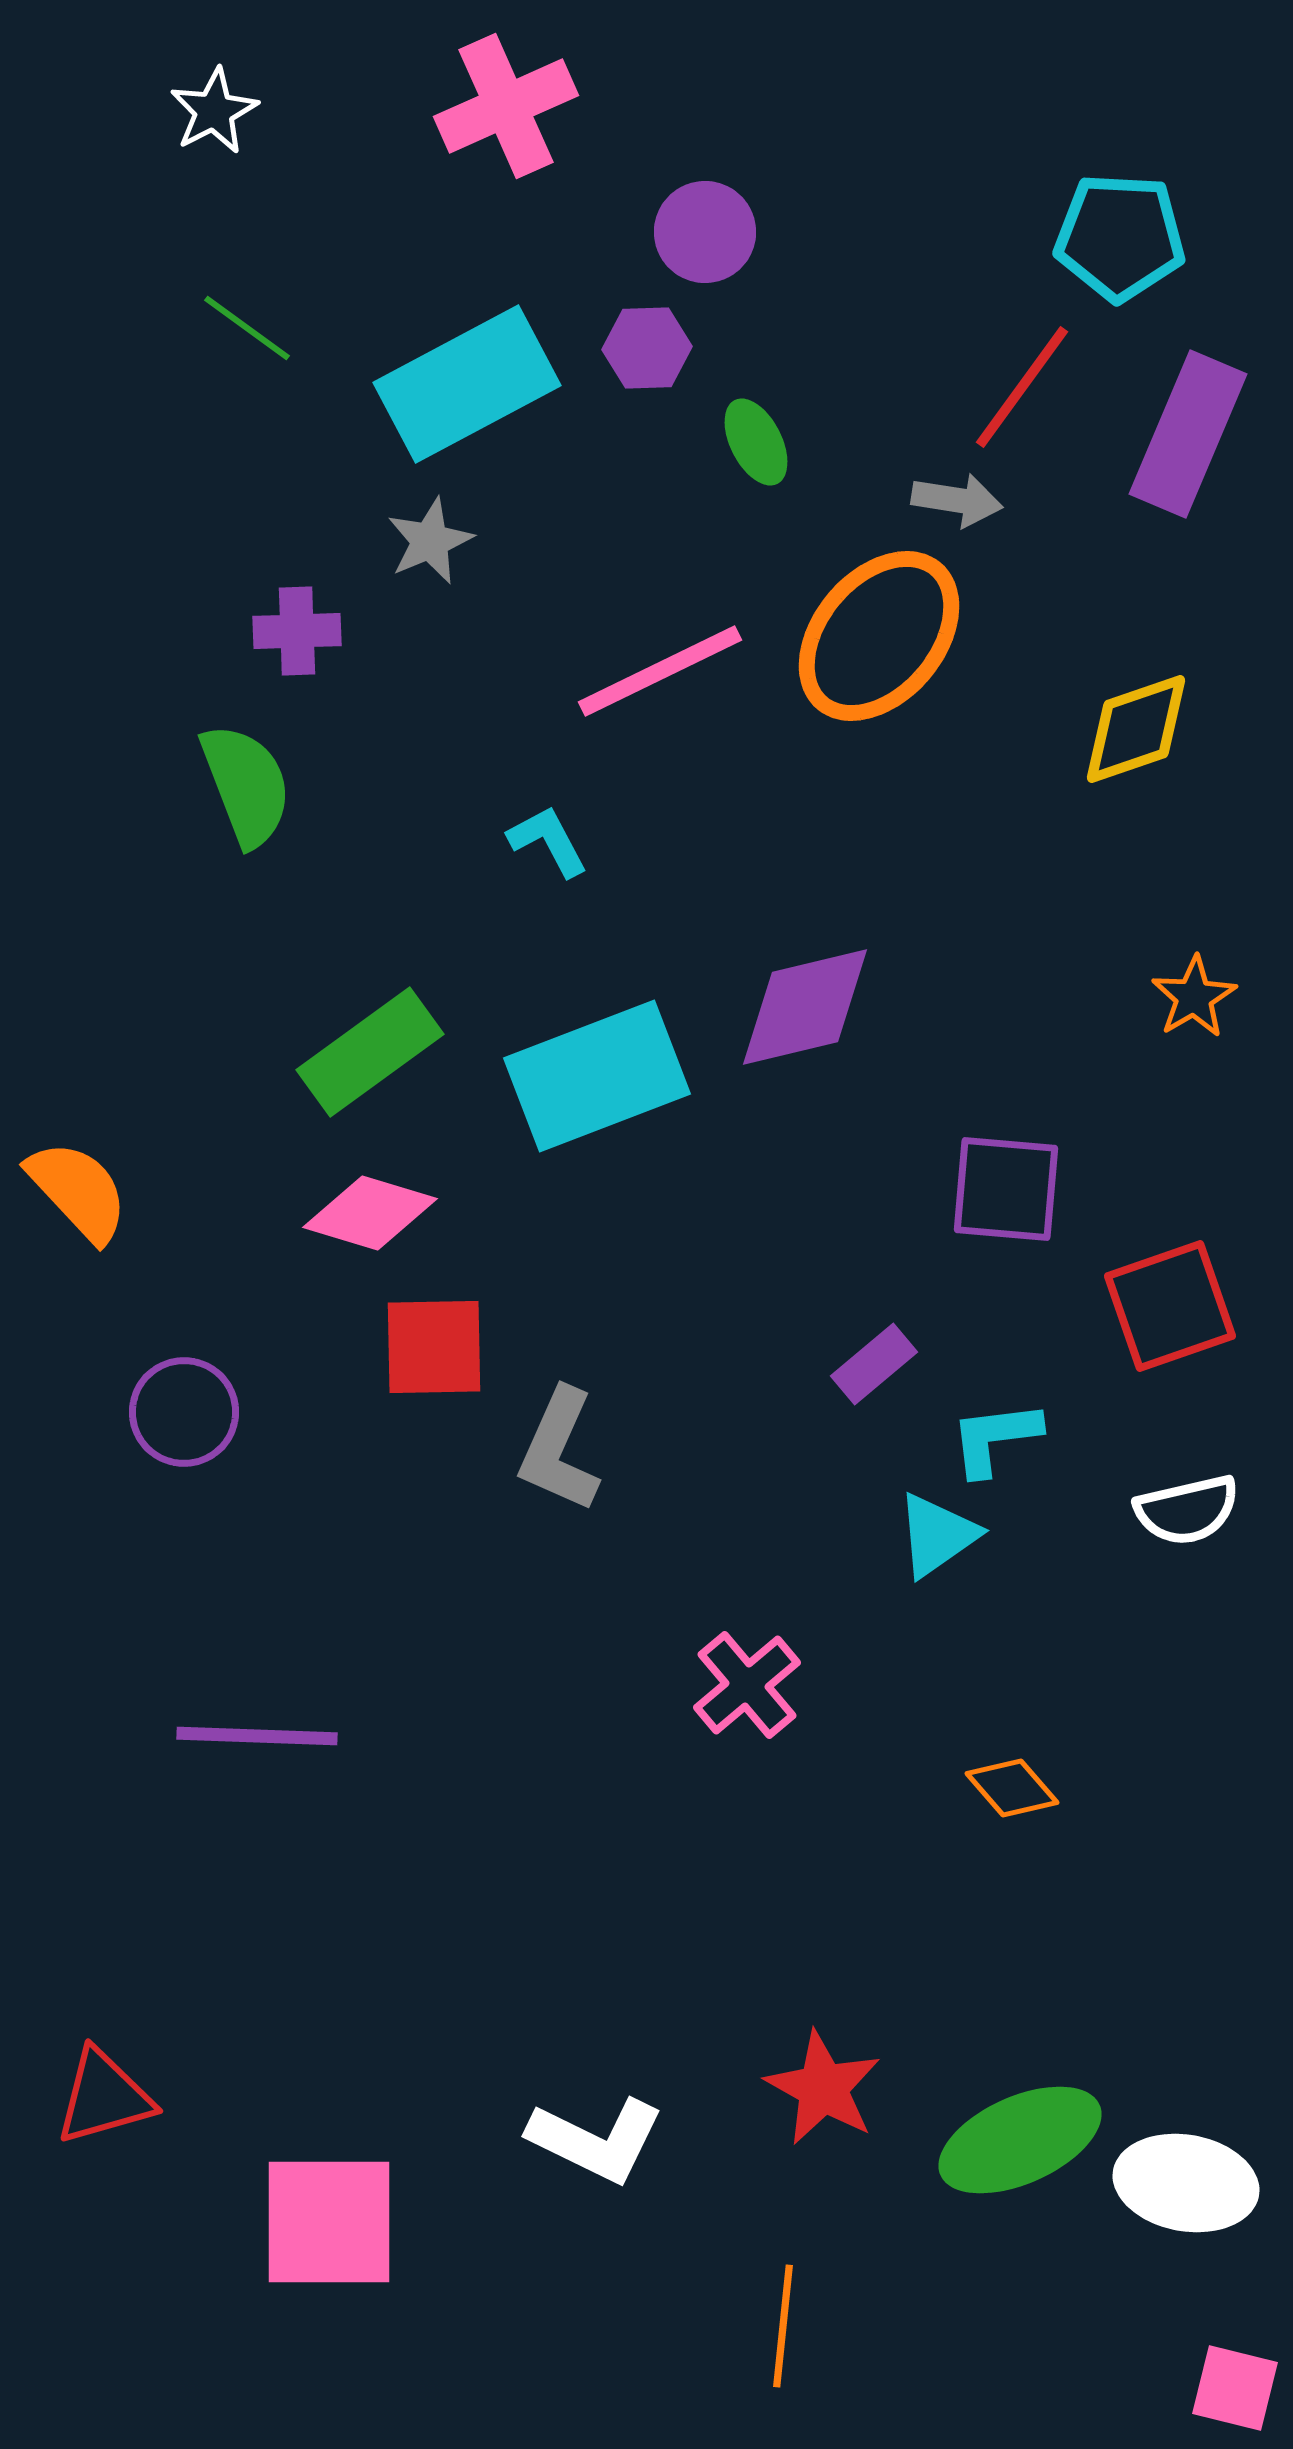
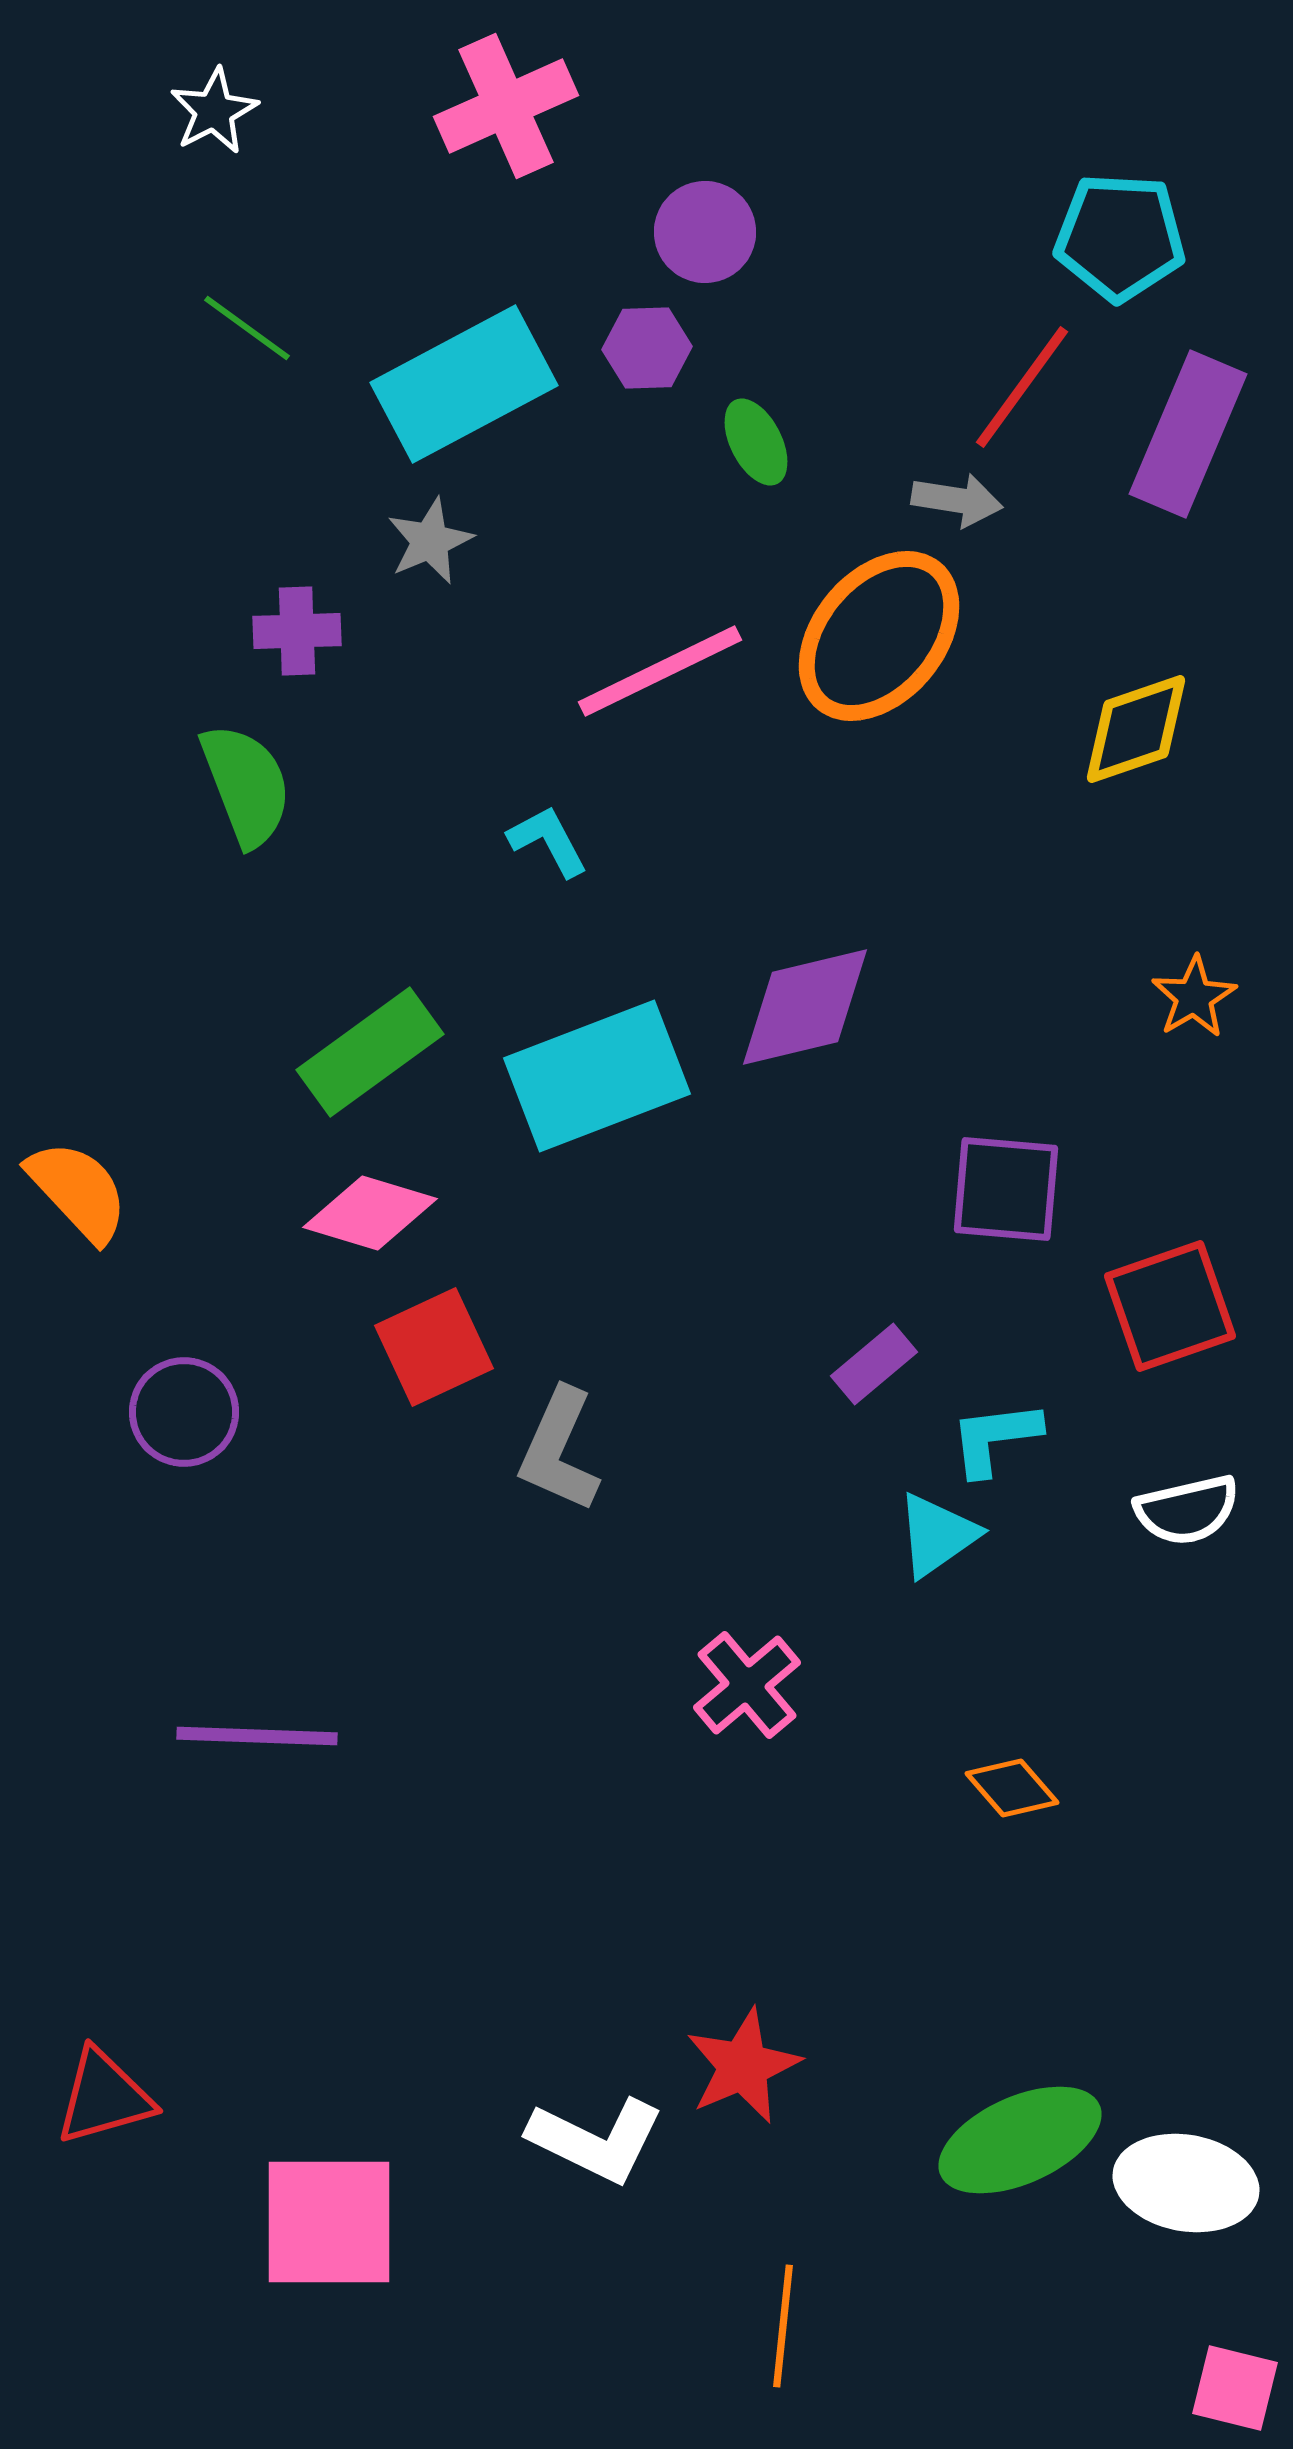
cyan rectangle at (467, 384): moved 3 px left
red square at (434, 1347): rotated 24 degrees counterclockwise
red star at (823, 2088): moved 80 px left, 22 px up; rotated 20 degrees clockwise
